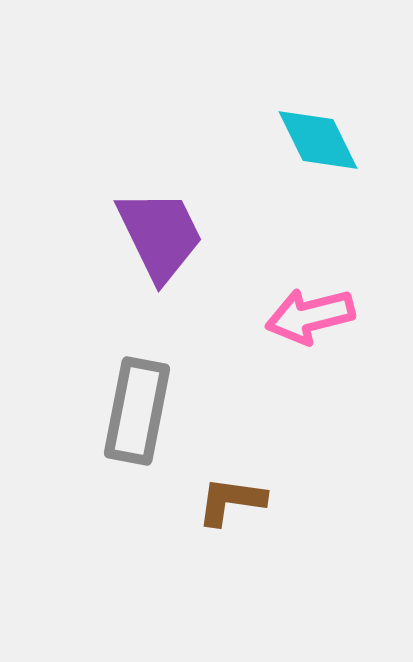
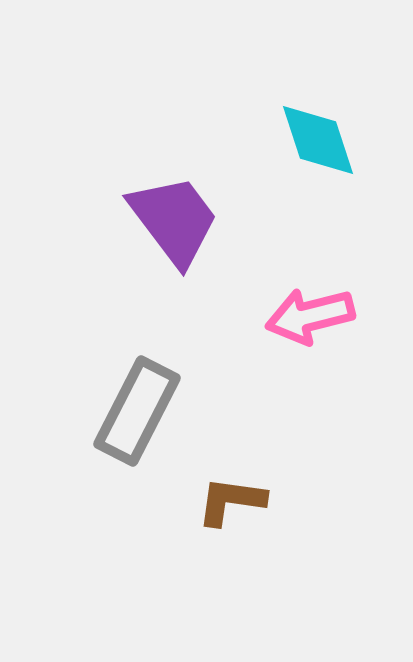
cyan diamond: rotated 8 degrees clockwise
purple trapezoid: moved 14 px right, 15 px up; rotated 11 degrees counterclockwise
gray rectangle: rotated 16 degrees clockwise
